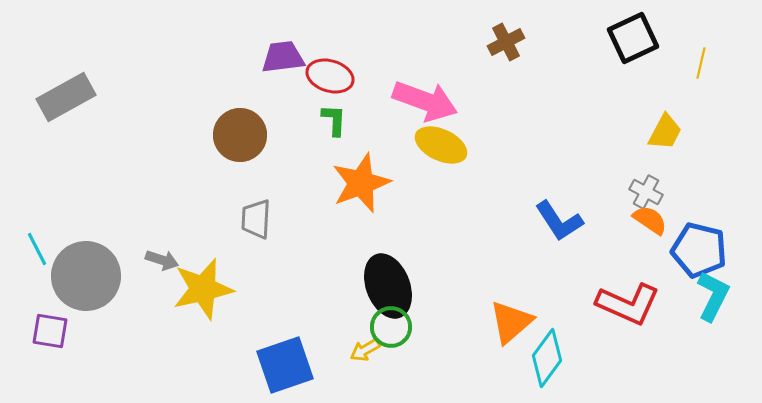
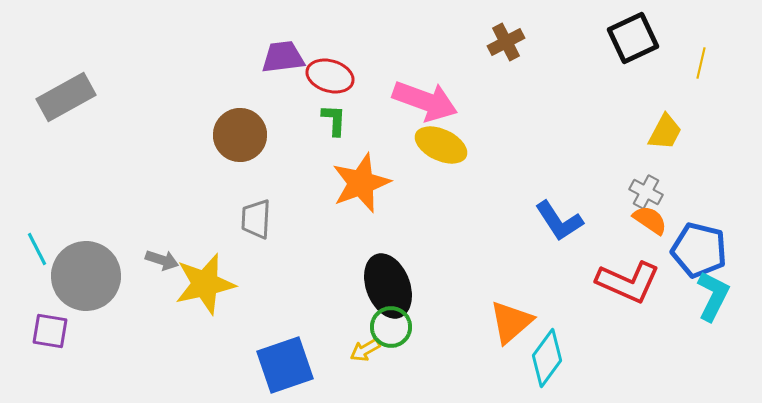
yellow star: moved 2 px right, 5 px up
red L-shape: moved 22 px up
